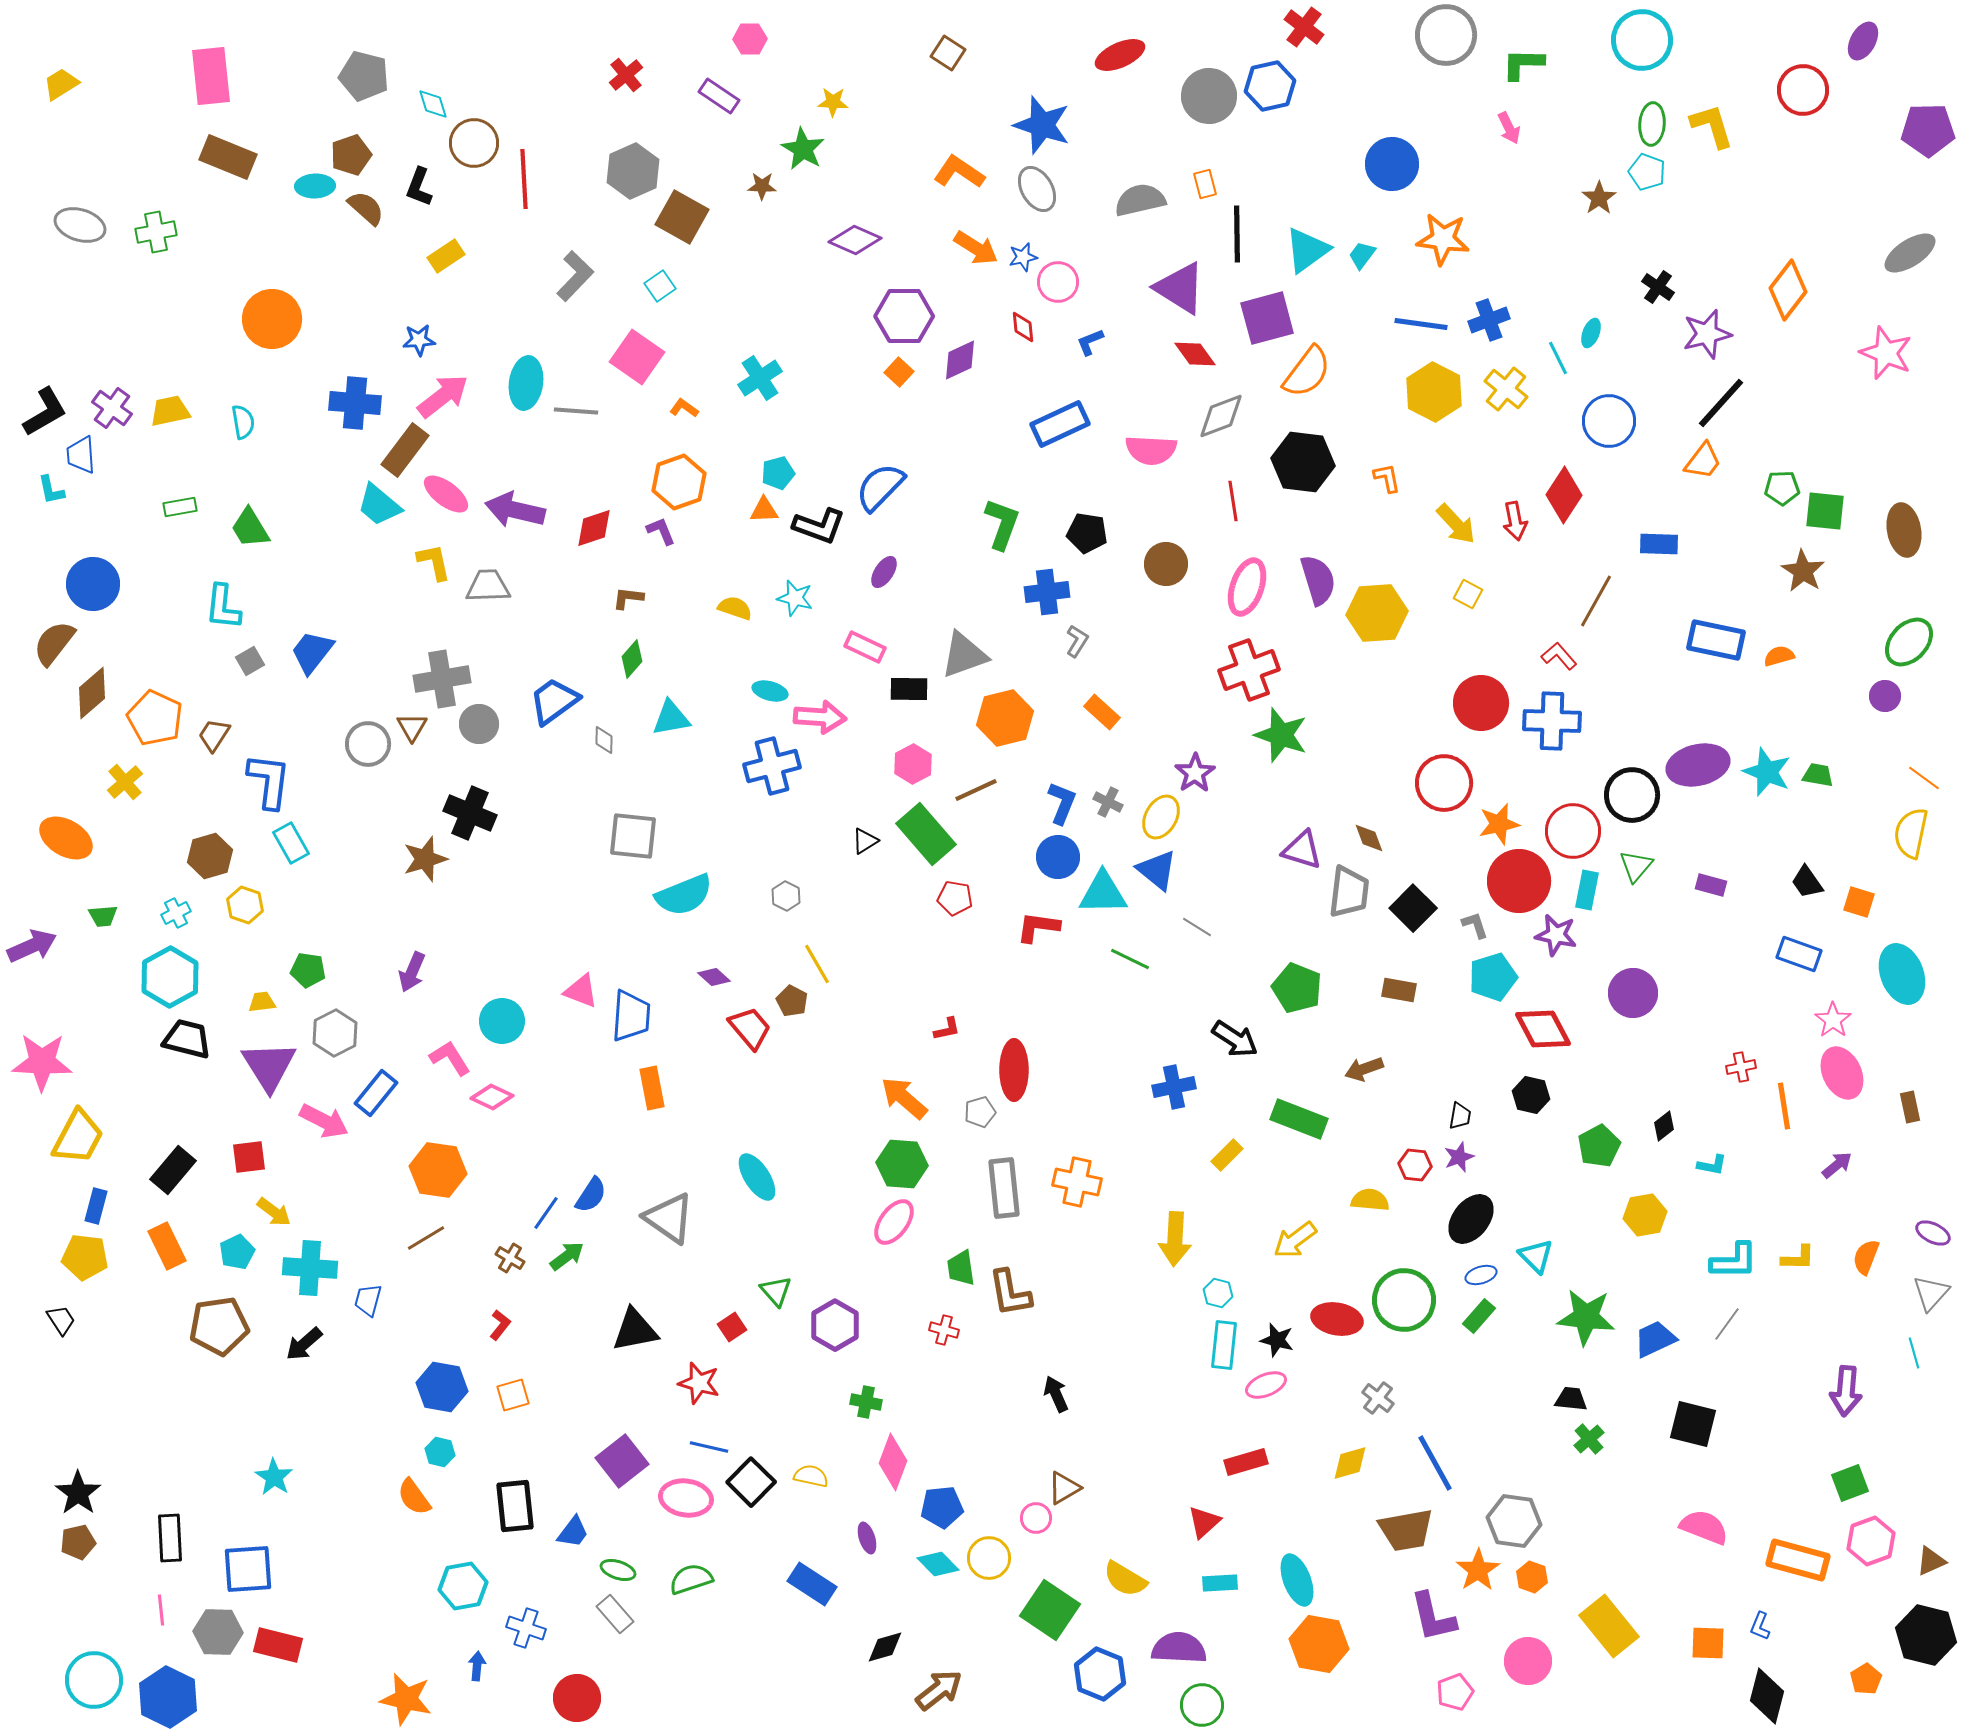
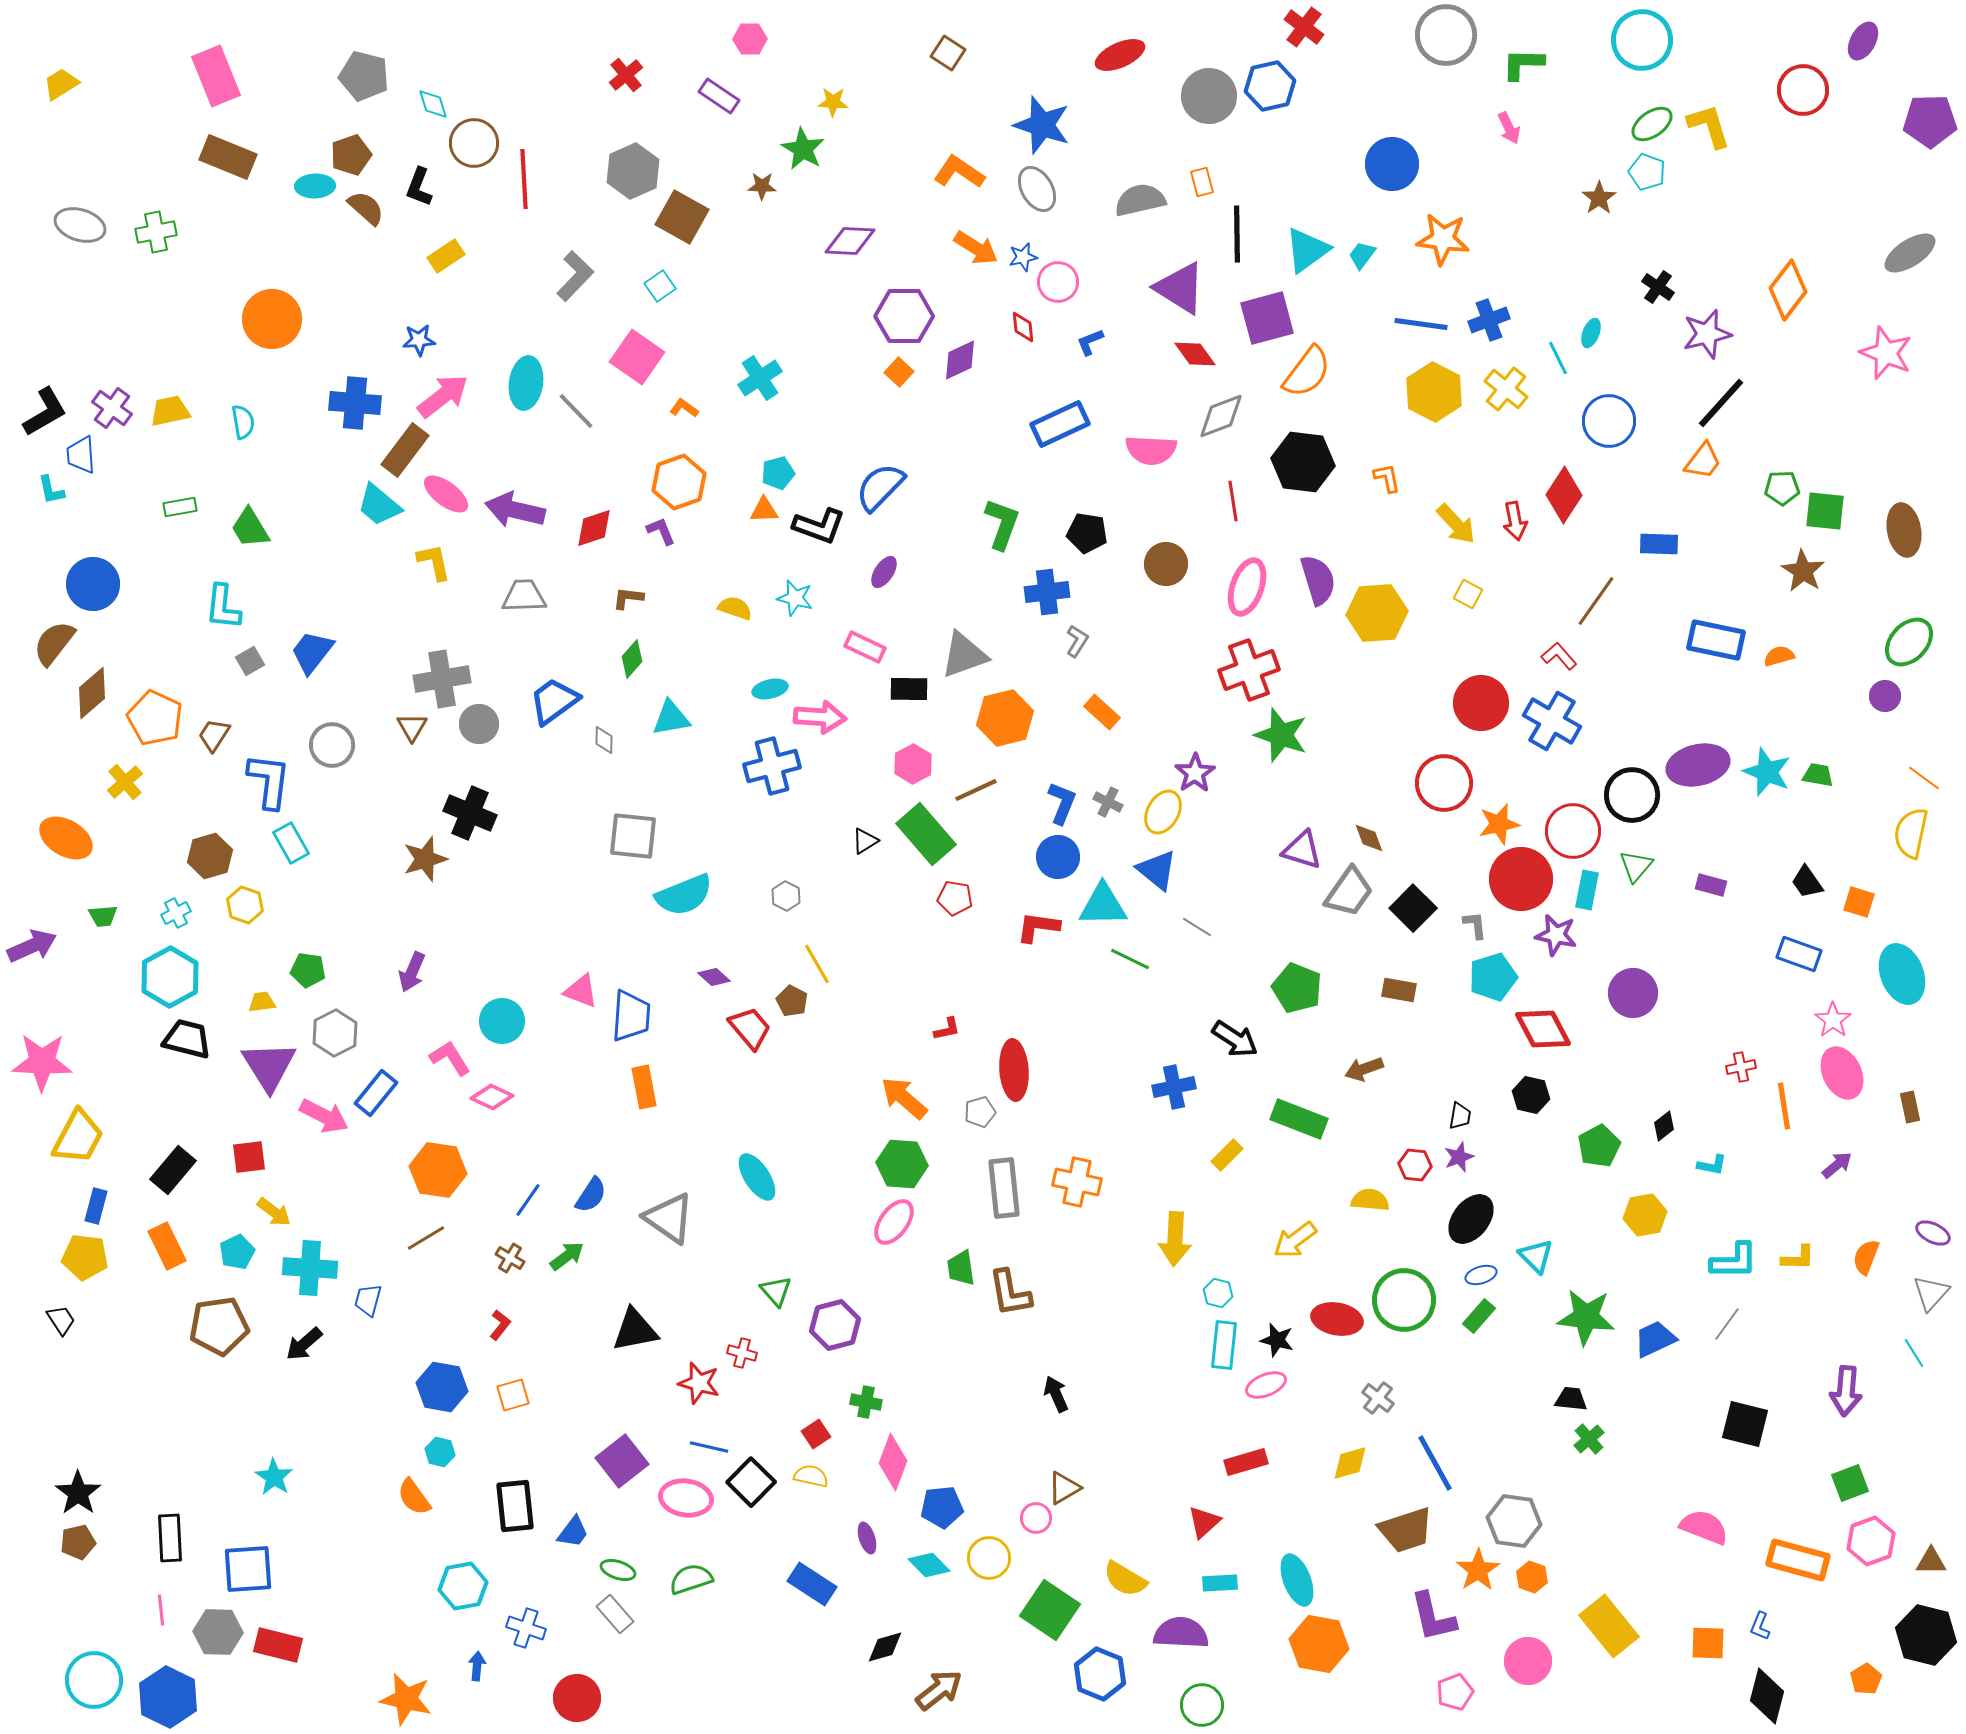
pink rectangle at (211, 76): moved 5 px right; rotated 16 degrees counterclockwise
green ellipse at (1652, 124): rotated 51 degrees clockwise
yellow L-shape at (1712, 126): moved 3 px left
purple pentagon at (1928, 130): moved 2 px right, 9 px up
orange rectangle at (1205, 184): moved 3 px left, 2 px up
purple diamond at (855, 240): moved 5 px left, 1 px down; rotated 21 degrees counterclockwise
gray line at (576, 411): rotated 42 degrees clockwise
gray trapezoid at (488, 586): moved 36 px right, 10 px down
brown line at (1596, 601): rotated 6 degrees clockwise
cyan ellipse at (770, 691): moved 2 px up; rotated 28 degrees counterclockwise
blue cross at (1552, 721): rotated 28 degrees clockwise
gray circle at (368, 744): moved 36 px left, 1 px down
yellow ellipse at (1161, 817): moved 2 px right, 5 px up
red circle at (1519, 881): moved 2 px right, 2 px up
gray trapezoid at (1349, 892): rotated 28 degrees clockwise
cyan triangle at (1103, 893): moved 12 px down
gray L-shape at (1475, 925): rotated 12 degrees clockwise
red ellipse at (1014, 1070): rotated 4 degrees counterclockwise
orange rectangle at (652, 1088): moved 8 px left, 1 px up
pink arrow at (324, 1121): moved 5 px up
blue line at (546, 1213): moved 18 px left, 13 px up
purple hexagon at (835, 1325): rotated 15 degrees clockwise
red square at (732, 1327): moved 84 px right, 107 px down
red cross at (944, 1330): moved 202 px left, 23 px down
cyan line at (1914, 1353): rotated 16 degrees counterclockwise
black square at (1693, 1424): moved 52 px right
brown trapezoid at (1406, 1530): rotated 8 degrees counterclockwise
brown triangle at (1931, 1561): rotated 24 degrees clockwise
cyan diamond at (938, 1564): moved 9 px left, 1 px down
purple semicircle at (1179, 1648): moved 2 px right, 15 px up
